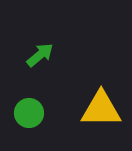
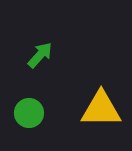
green arrow: rotated 8 degrees counterclockwise
